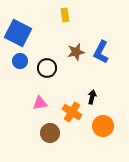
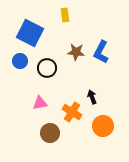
blue square: moved 12 px right
brown star: rotated 18 degrees clockwise
black arrow: rotated 32 degrees counterclockwise
